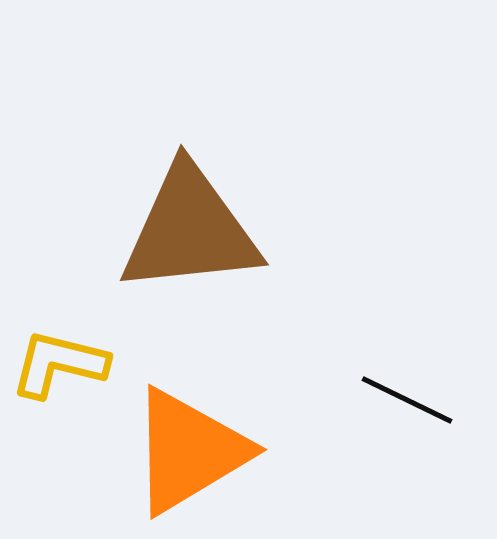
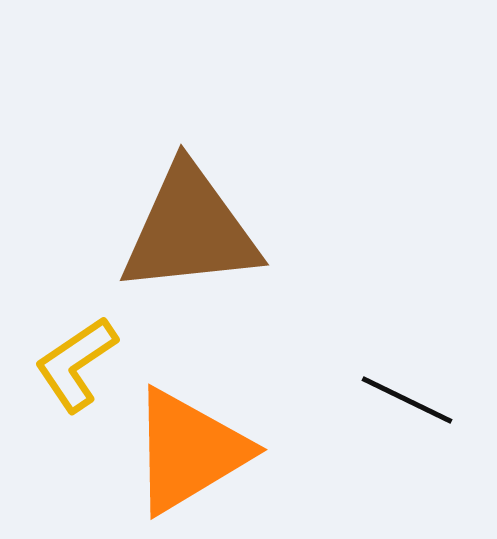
yellow L-shape: moved 17 px right; rotated 48 degrees counterclockwise
